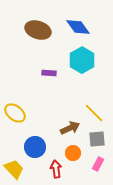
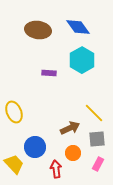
brown ellipse: rotated 10 degrees counterclockwise
yellow ellipse: moved 1 px left, 1 px up; rotated 30 degrees clockwise
yellow trapezoid: moved 5 px up
